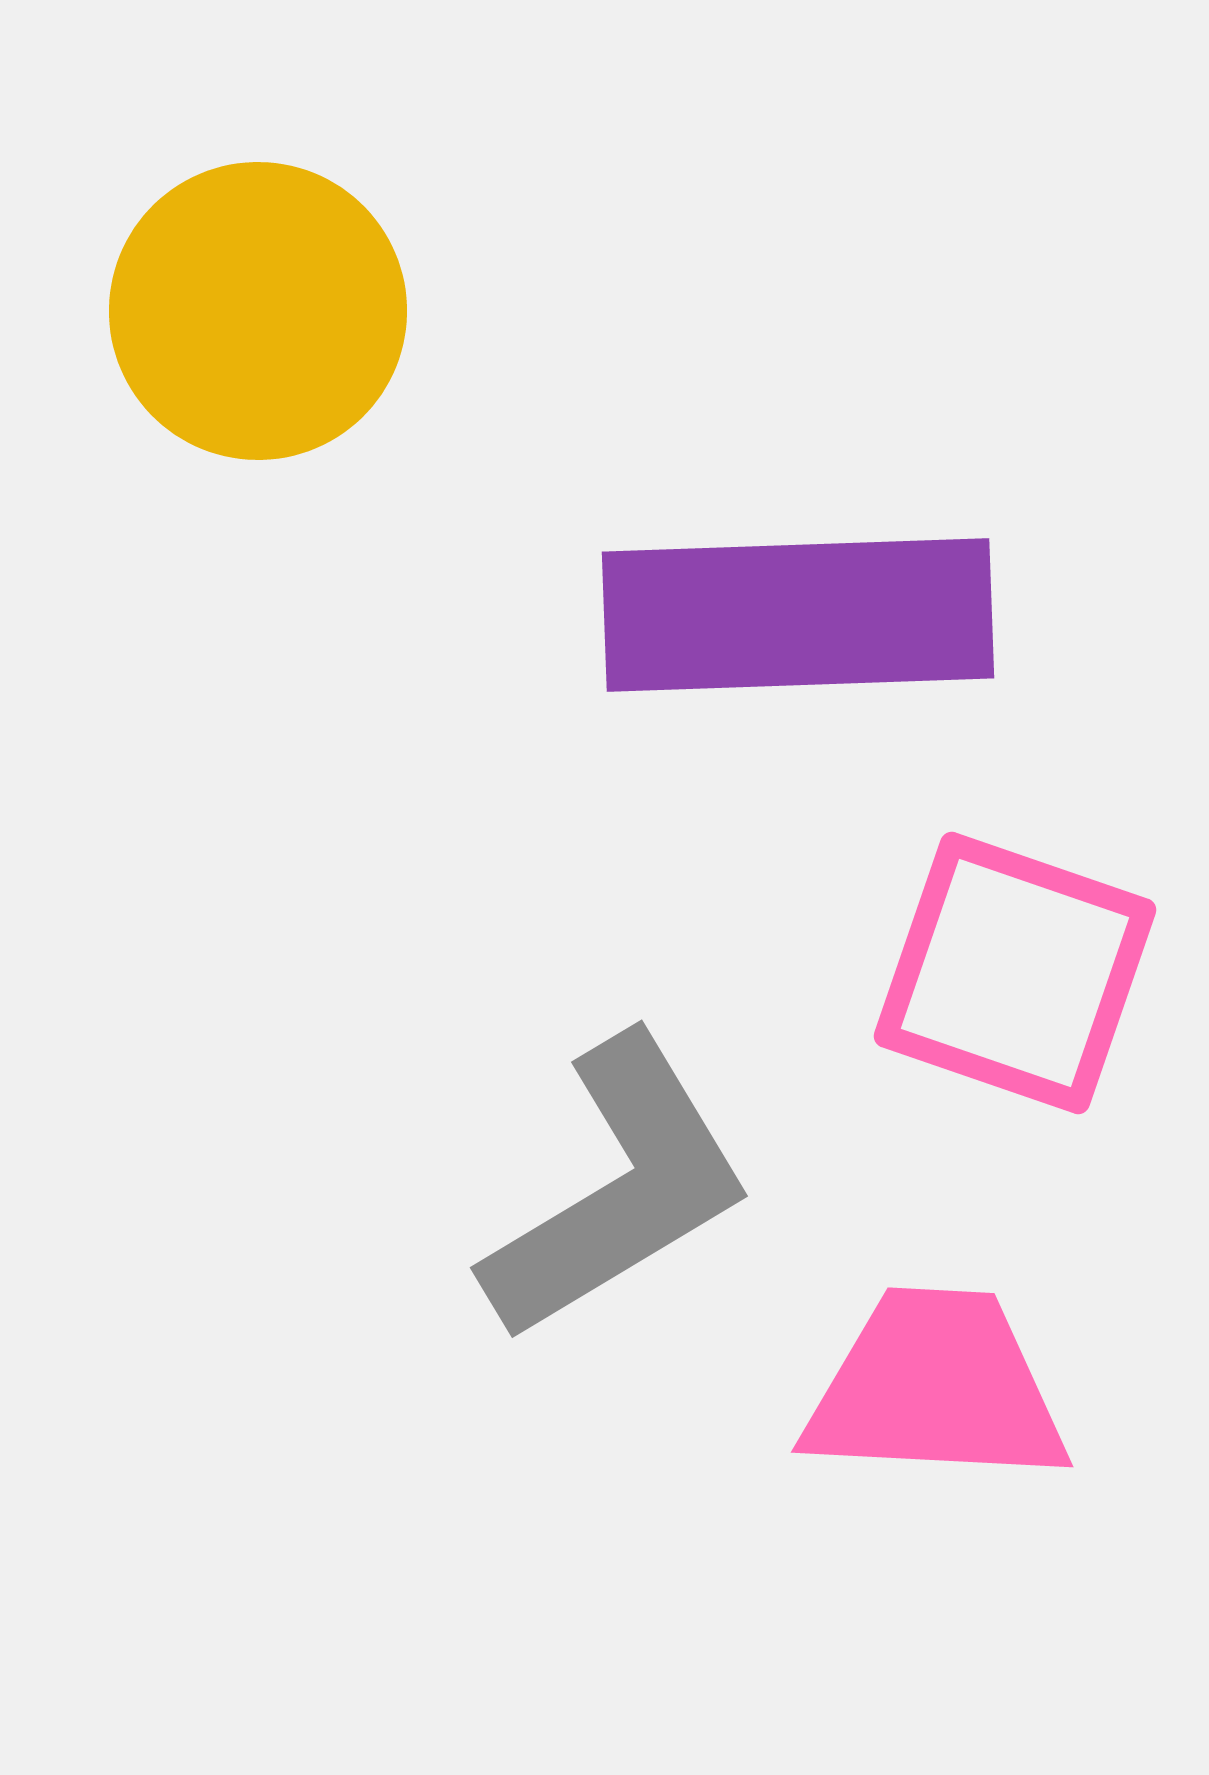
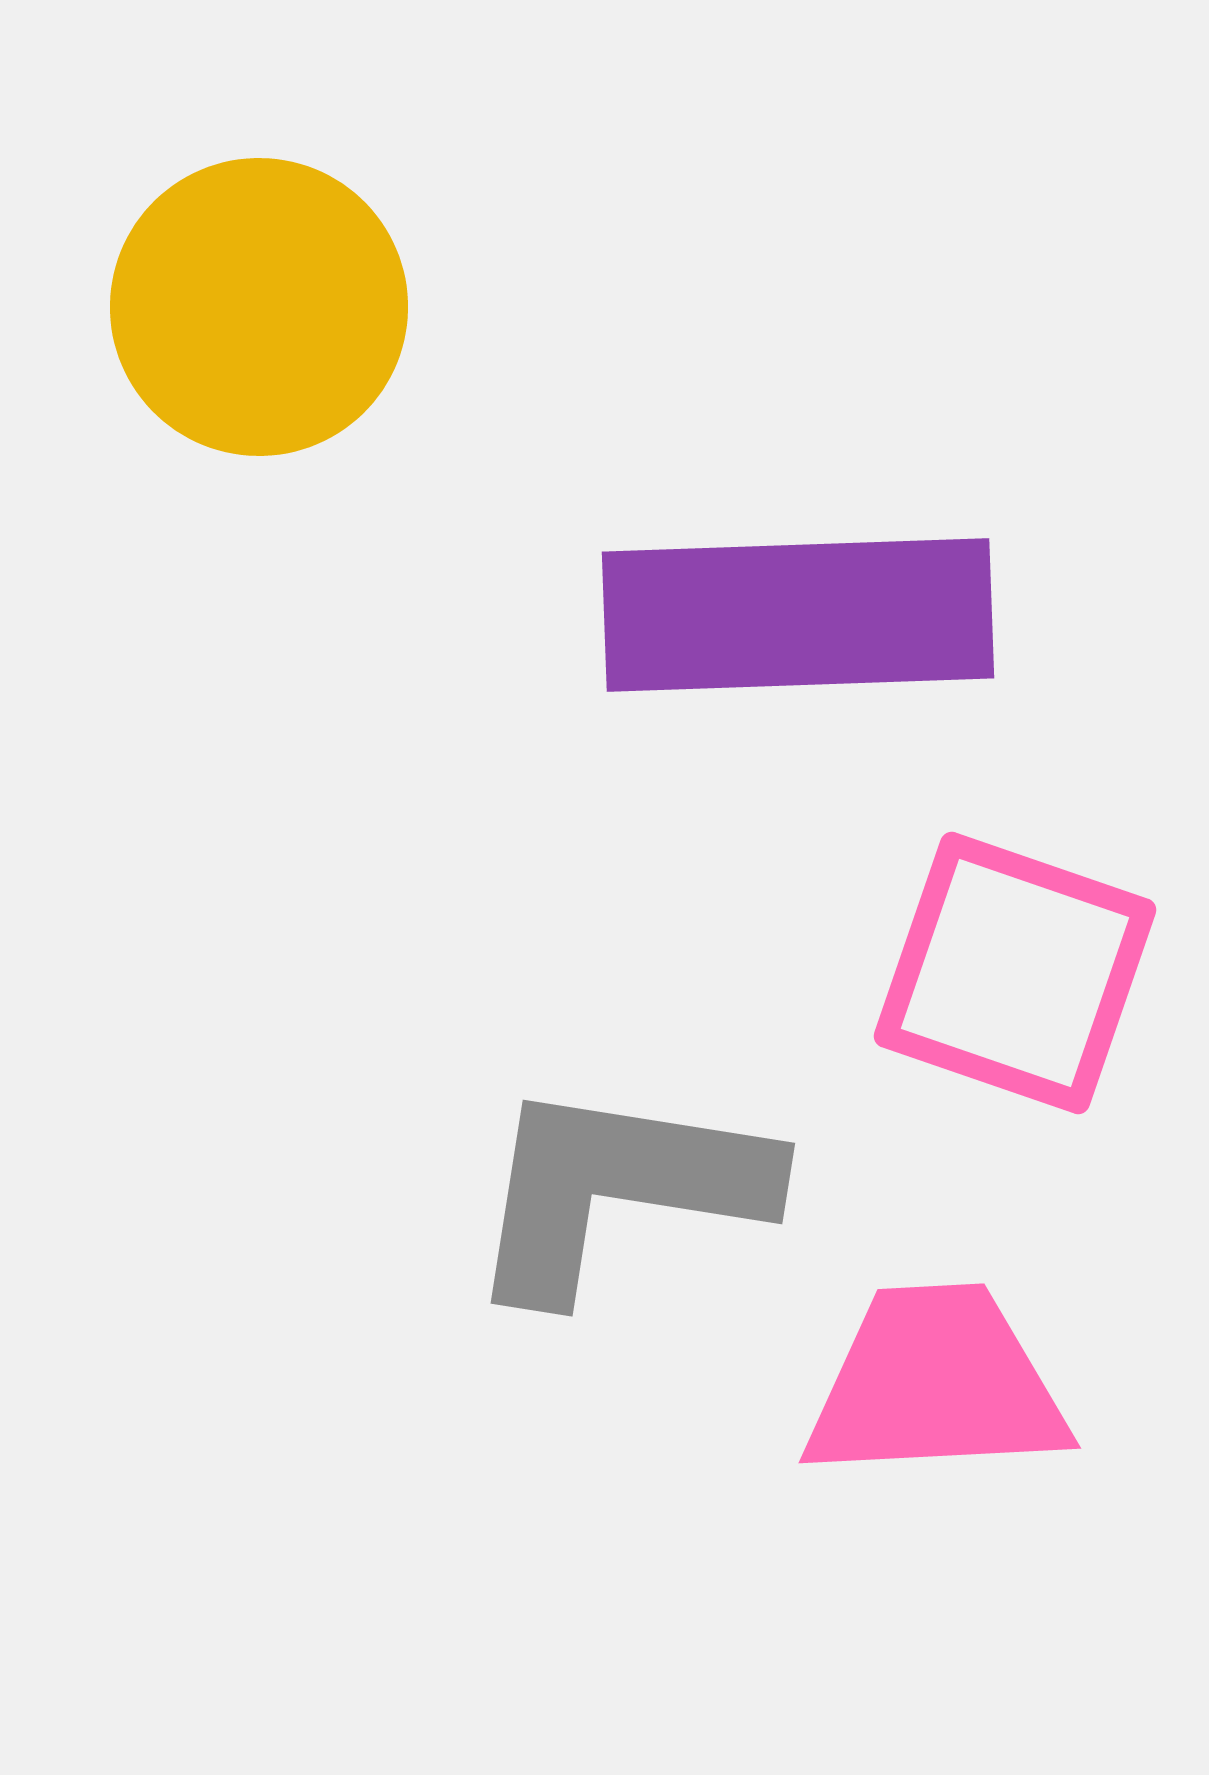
yellow circle: moved 1 px right, 4 px up
gray L-shape: rotated 140 degrees counterclockwise
pink trapezoid: moved 4 px up; rotated 6 degrees counterclockwise
